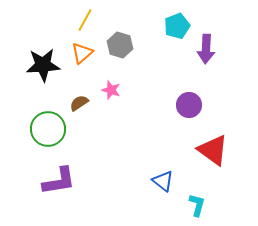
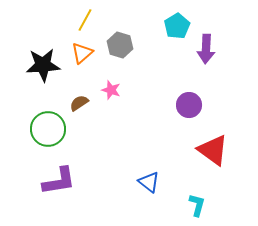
cyan pentagon: rotated 10 degrees counterclockwise
blue triangle: moved 14 px left, 1 px down
